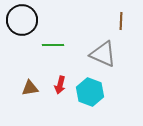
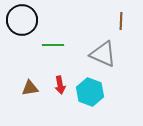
red arrow: rotated 24 degrees counterclockwise
